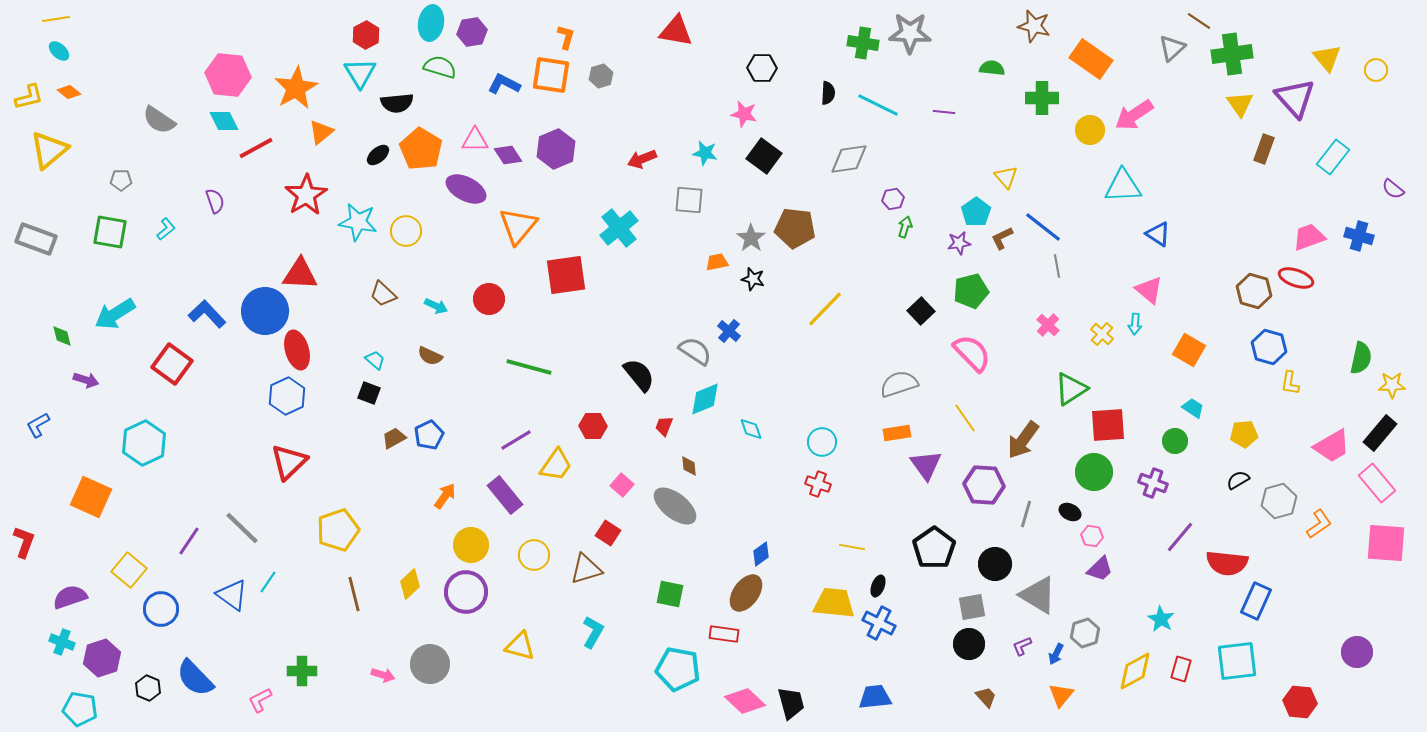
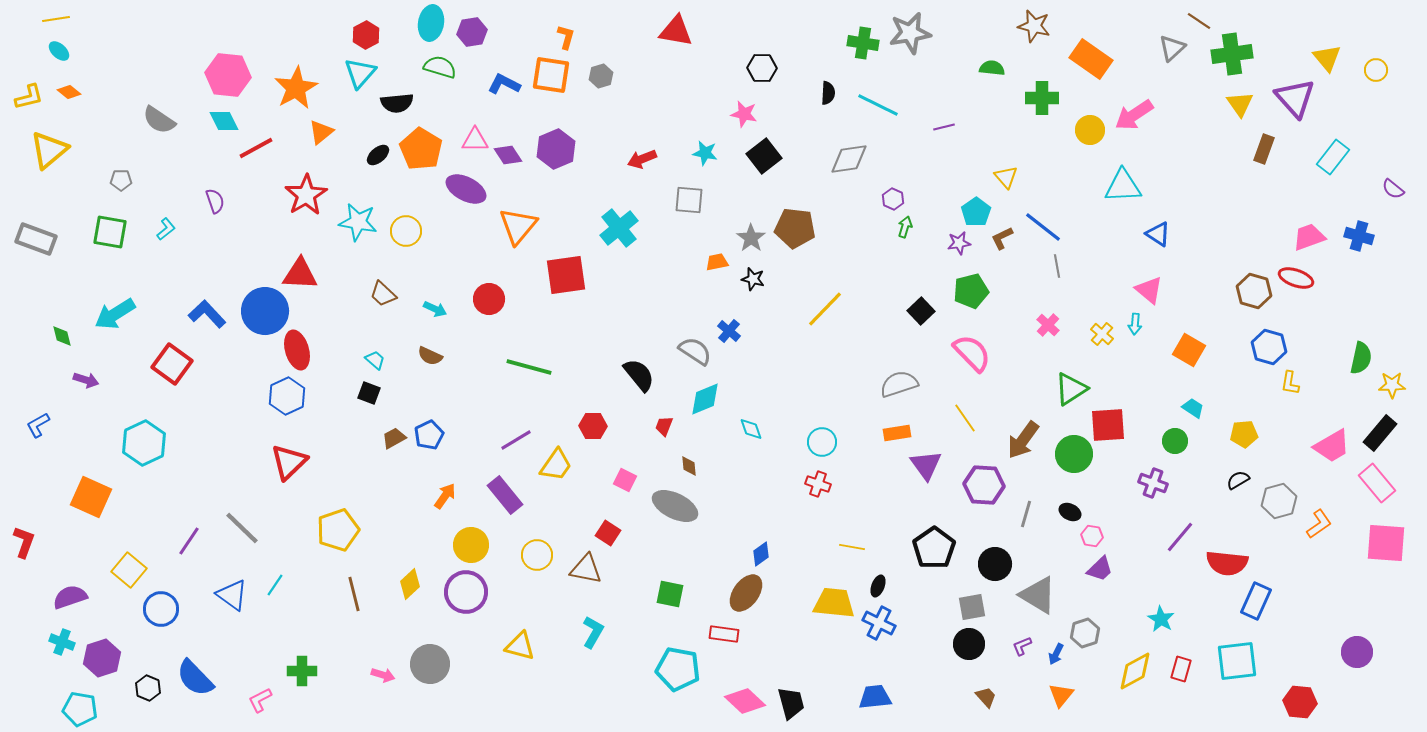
gray star at (910, 33): rotated 12 degrees counterclockwise
cyan triangle at (360, 73): rotated 12 degrees clockwise
purple line at (944, 112): moved 15 px down; rotated 20 degrees counterclockwise
black square at (764, 156): rotated 16 degrees clockwise
purple hexagon at (893, 199): rotated 25 degrees counterclockwise
cyan arrow at (436, 306): moved 1 px left, 3 px down
green circle at (1094, 472): moved 20 px left, 18 px up
pink square at (622, 485): moved 3 px right, 5 px up; rotated 15 degrees counterclockwise
gray ellipse at (675, 506): rotated 12 degrees counterclockwise
yellow circle at (534, 555): moved 3 px right
brown triangle at (586, 569): rotated 28 degrees clockwise
cyan line at (268, 582): moved 7 px right, 3 px down
